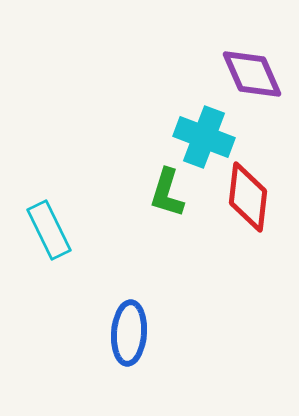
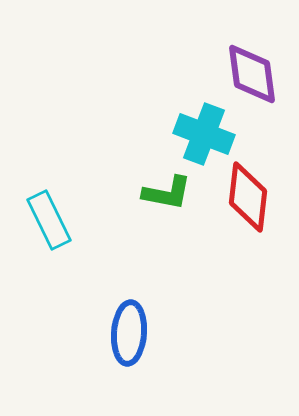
purple diamond: rotated 16 degrees clockwise
cyan cross: moved 3 px up
green L-shape: rotated 96 degrees counterclockwise
cyan rectangle: moved 10 px up
